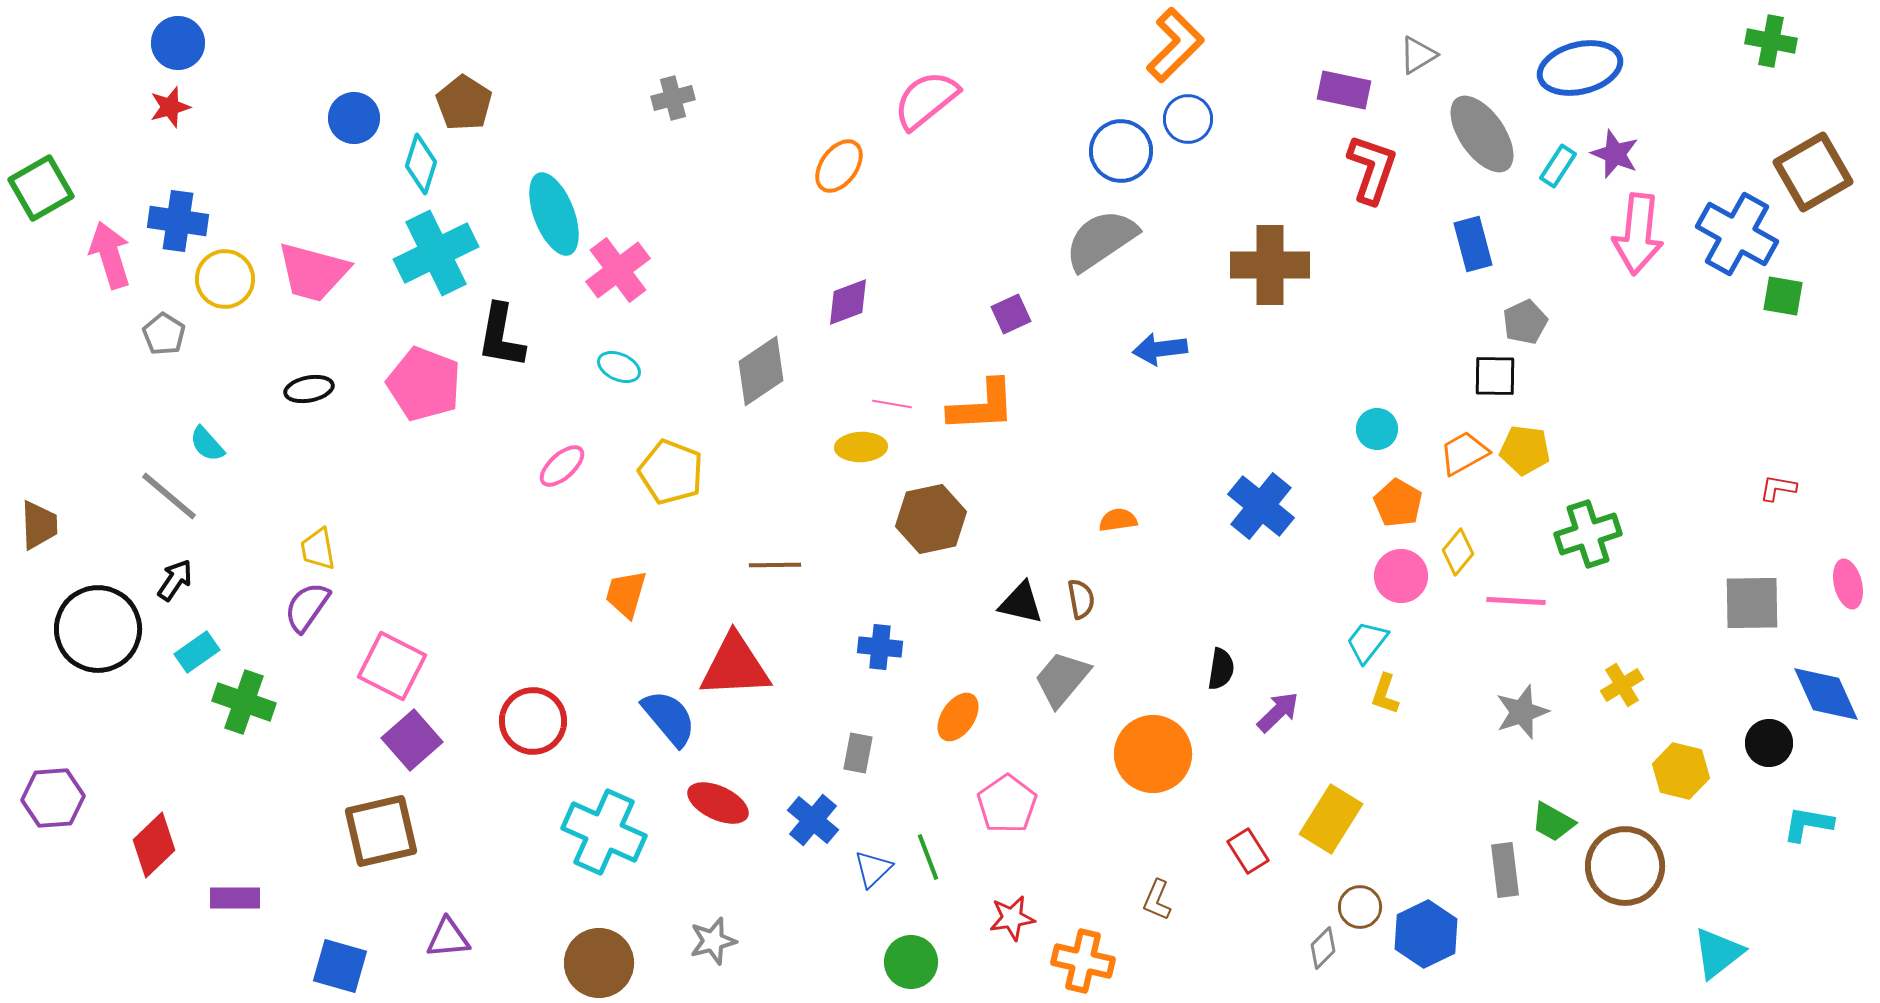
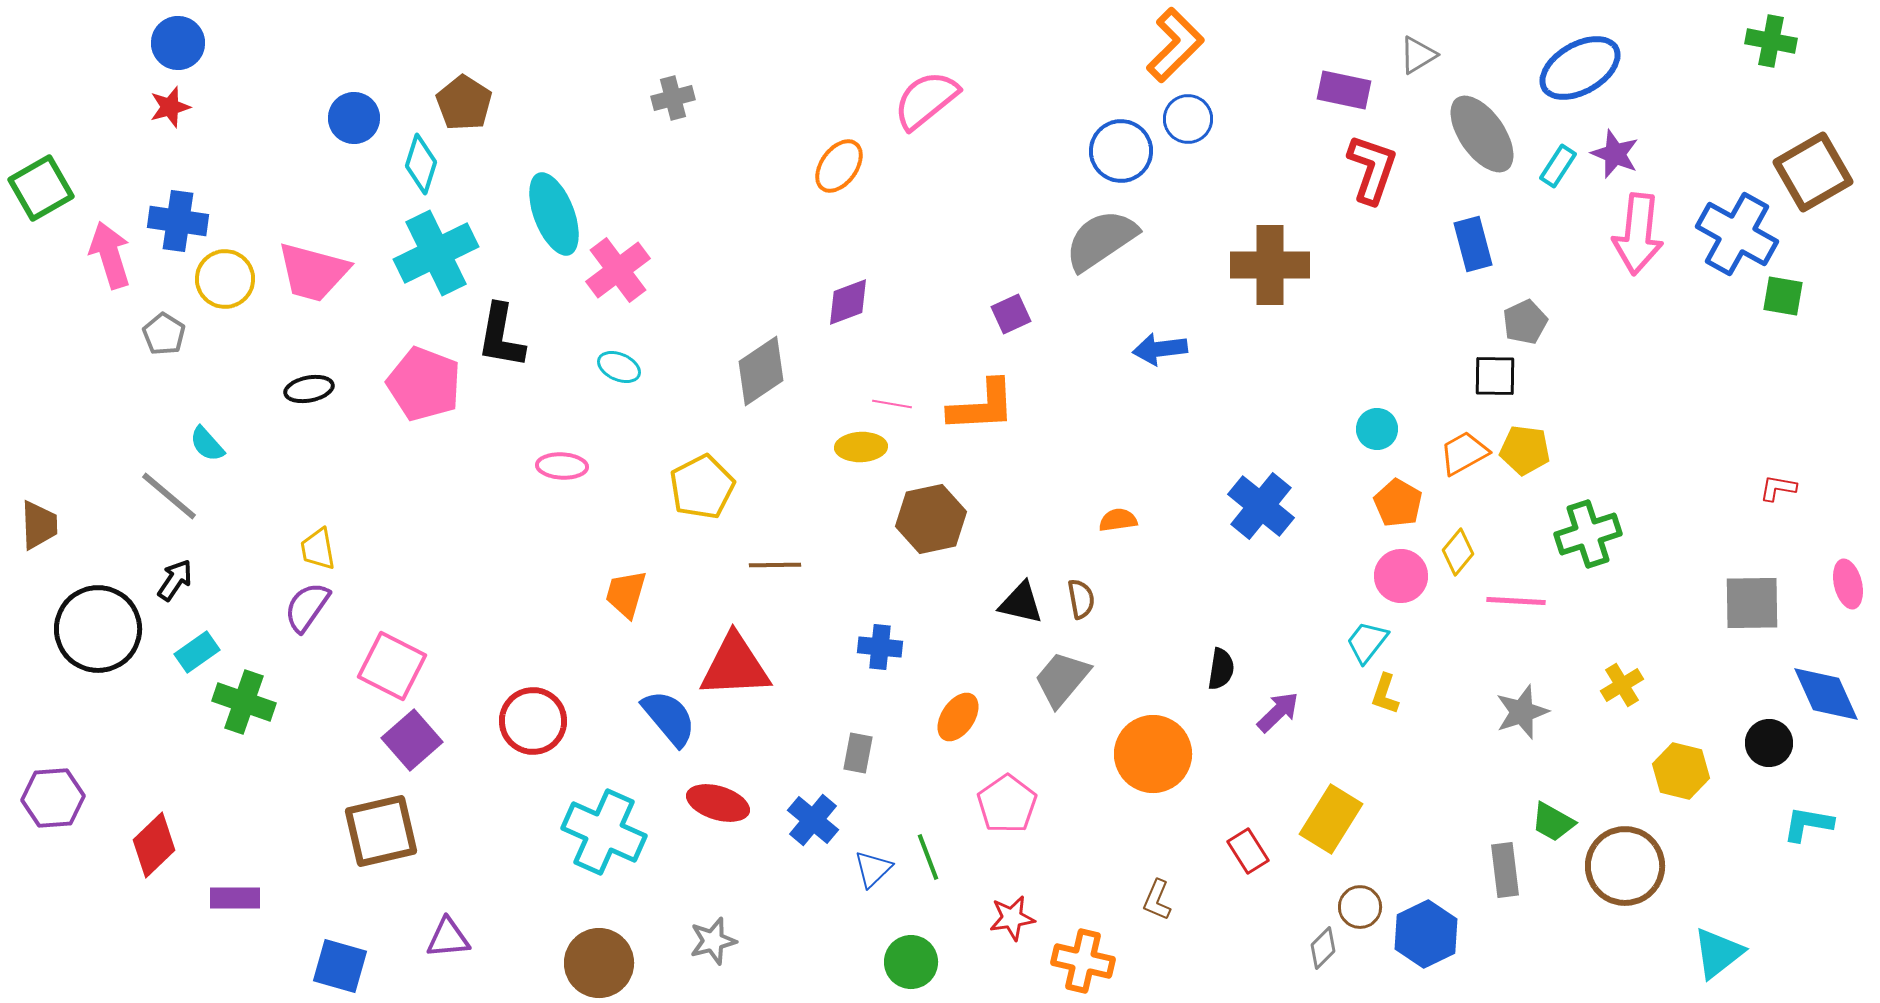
blue ellipse at (1580, 68): rotated 16 degrees counterclockwise
pink ellipse at (562, 466): rotated 45 degrees clockwise
yellow pentagon at (671, 472): moved 31 px right, 15 px down; rotated 24 degrees clockwise
red ellipse at (718, 803): rotated 8 degrees counterclockwise
